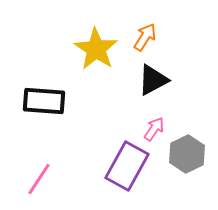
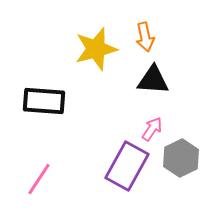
orange arrow: rotated 136 degrees clockwise
yellow star: rotated 24 degrees clockwise
black triangle: rotated 32 degrees clockwise
pink arrow: moved 2 px left
gray hexagon: moved 6 px left, 4 px down
